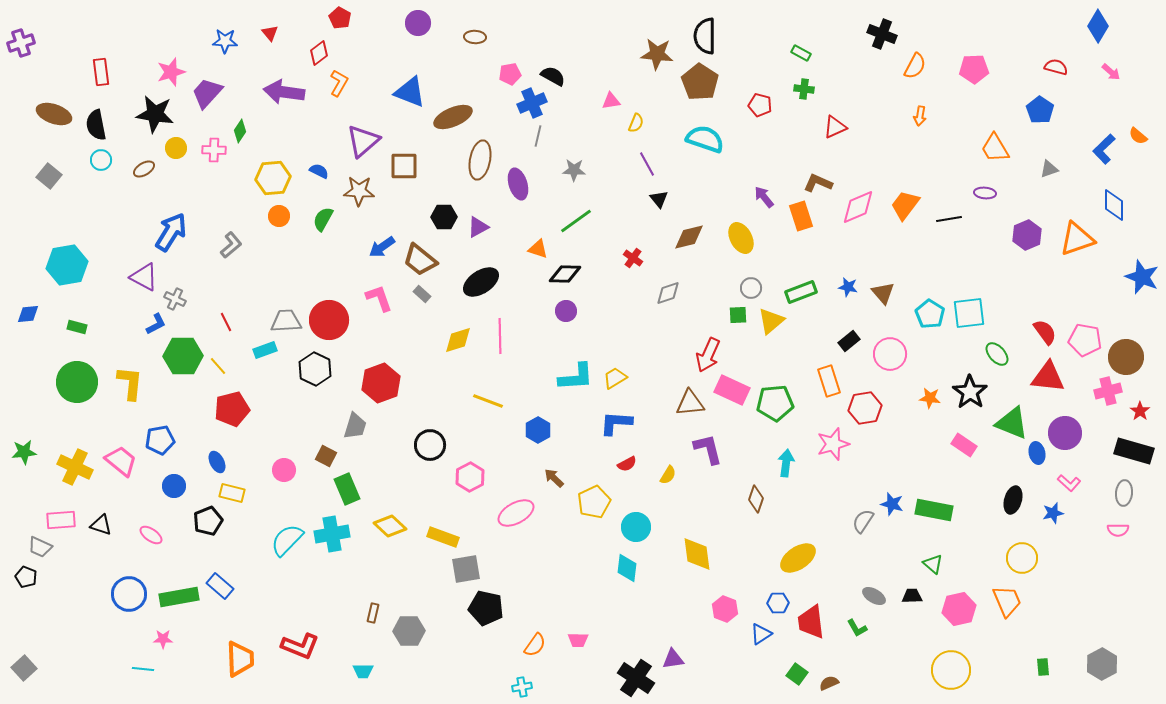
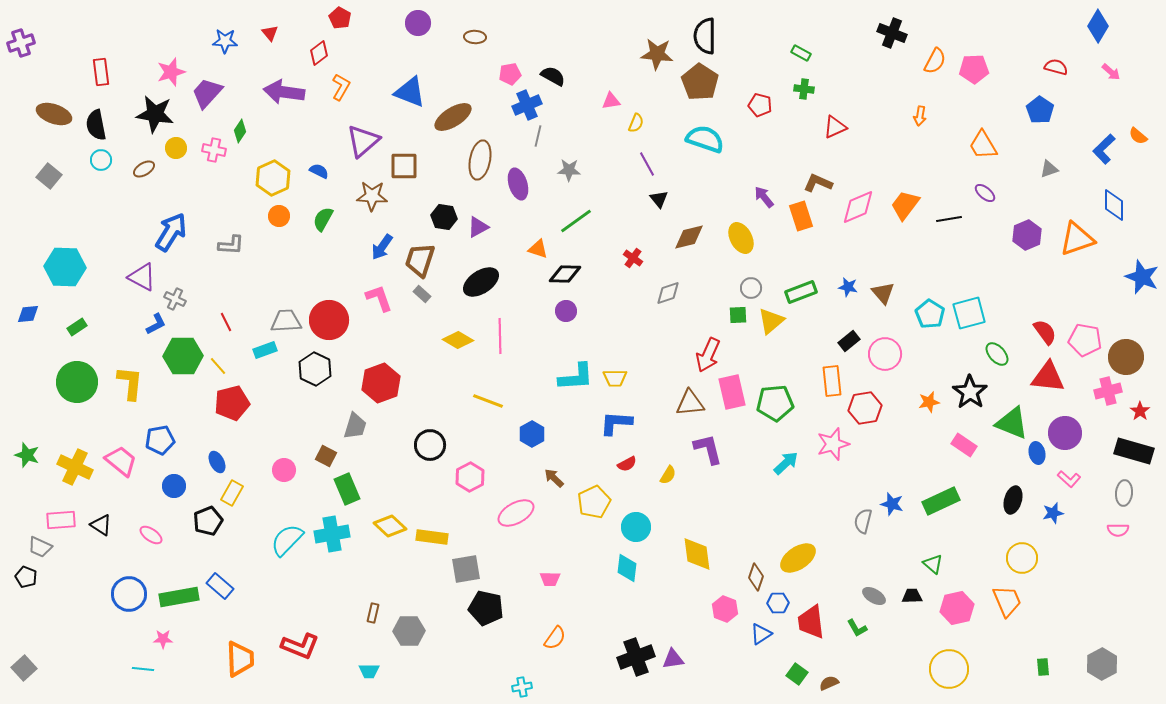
black cross at (882, 34): moved 10 px right, 1 px up
orange semicircle at (915, 66): moved 20 px right, 5 px up
orange L-shape at (339, 83): moved 2 px right, 4 px down
blue cross at (532, 103): moved 5 px left, 2 px down
brown ellipse at (453, 117): rotated 9 degrees counterclockwise
orange trapezoid at (995, 148): moved 12 px left, 3 px up
pink cross at (214, 150): rotated 10 degrees clockwise
gray star at (574, 170): moved 5 px left
yellow hexagon at (273, 178): rotated 20 degrees counterclockwise
brown star at (359, 191): moved 13 px right, 5 px down
purple ellipse at (985, 193): rotated 35 degrees clockwise
black hexagon at (444, 217): rotated 10 degrees clockwise
gray L-shape at (231, 245): rotated 44 degrees clockwise
blue arrow at (382, 247): rotated 20 degrees counterclockwise
brown trapezoid at (420, 260): rotated 69 degrees clockwise
cyan hexagon at (67, 265): moved 2 px left, 2 px down; rotated 12 degrees clockwise
purple triangle at (144, 277): moved 2 px left
cyan square at (969, 313): rotated 8 degrees counterclockwise
green rectangle at (77, 327): rotated 48 degrees counterclockwise
yellow diamond at (458, 340): rotated 48 degrees clockwise
pink circle at (890, 354): moved 5 px left
yellow trapezoid at (615, 378): rotated 150 degrees counterclockwise
orange rectangle at (829, 381): moved 3 px right; rotated 12 degrees clockwise
pink rectangle at (732, 390): moved 2 px down; rotated 52 degrees clockwise
orange star at (930, 398): moved 1 px left, 4 px down; rotated 20 degrees counterclockwise
red pentagon at (232, 409): moved 6 px up
blue hexagon at (538, 430): moved 6 px left, 4 px down
green star at (24, 452): moved 3 px right, 3 px down; rotated 25 degrees clockwise
cyan arrow at (786, 463): rotated 40 degrees clockwise
pink L-shape at (1069, 483): moved 4 px up
yellow rectangle at (232, 493): rotated 75 degrees counterclockwise
brown diamond at (756, 499): moved 78 px down
green rectangle at (934, 510): moved 7 px right, 9 px up; rotated 36 degrees counterclockwise
gray semicircle at (863, 521): rotated 20 degrees counterclockwise
black triangle at (101, 525): rotated 15 degrees clockwise
yellow rectangle at (443, 537): moved 11 px left; rotated 12 degrees counterclockwise
pink hexagon at (959, 609): moved 2 px left, 1 px up
pink trapezoid at (578, 640): moved 28 px left, 61 px up
orange semicircle at (535, 645): moved 20 px right, 7 px up
yellow circle at (951, 670): moved 2 px left, 1 px up
cyan trapezoid at (363, 671): moved 6 px right
black cross at (636, 678): moved 21 px up; rotated 36 degrees clockwise
